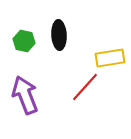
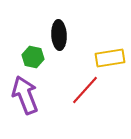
green hexagon: moved 9 px right, 16 px down
red line: moved 3 px down
